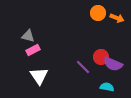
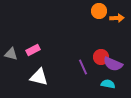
orange circle: moved 1 px right, 2 px up
orange arrow: rotated 24 degrees counterclockwise
gray triangle: moved 17 px left, 18 px down
purple line: rotated 21 degrees clockwise
white triangle: moved 1 px down; rotated 42 degrees counterclockwise
cyan semicircle: moved 1 px right, 3 px up
